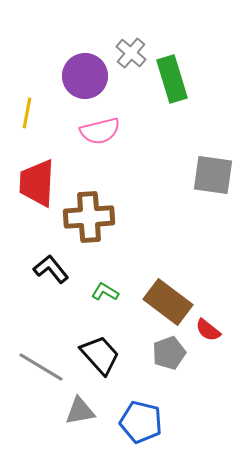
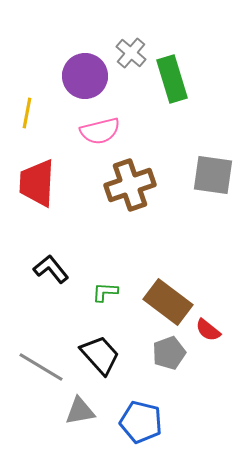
brown cross: moved 41 px right, 32 px up; rotated 15 degrees counterclockwise
green L-shape: rotated 28 degrees counterclockwise
